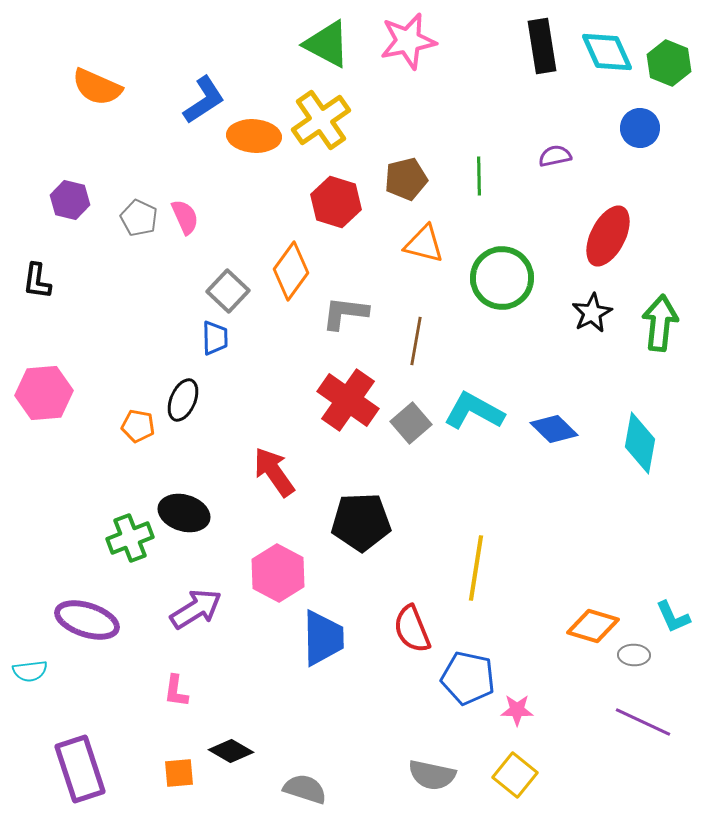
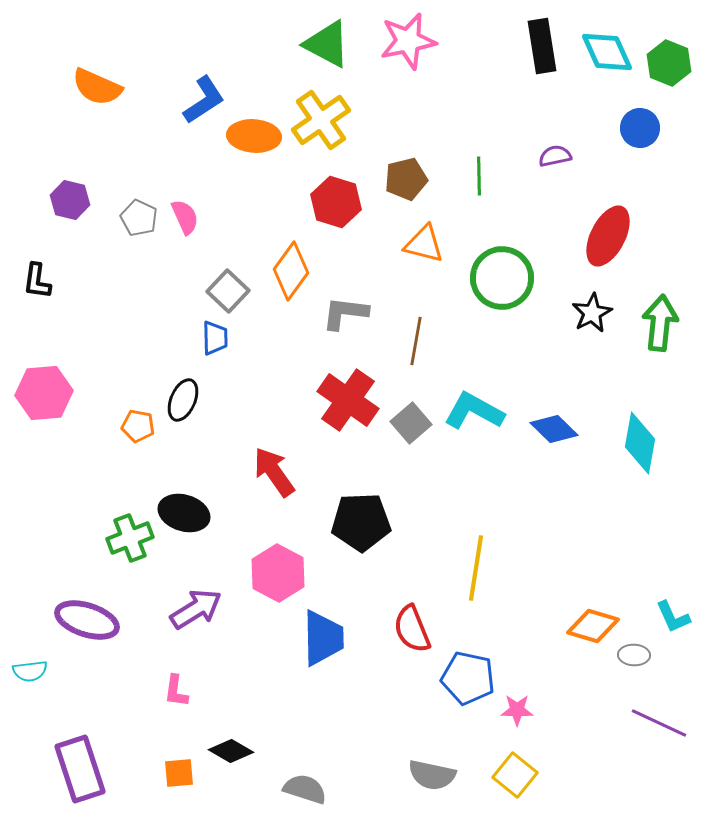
purple line at (643, 722): moved 16 px right, 1 px down
